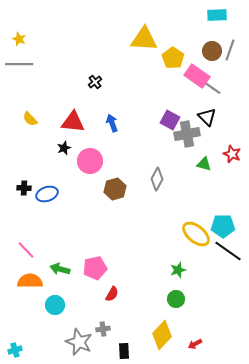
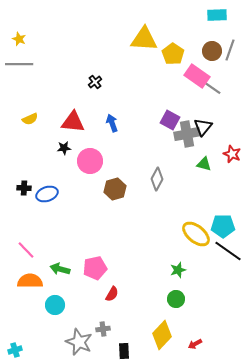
yellow pentagon at (173, 58): moved 4 px up
black triangle at (207, 117): moved 4 px left, 10 px down; rotated 24 degrees clockwise
yellow semicircle at (30, 119): rotated 70 degrees counterclockwise
black star at (64, 148): rotated 16 degrees clockwise
